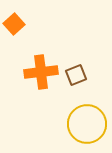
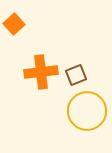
yellow circle: moved 13 px up
